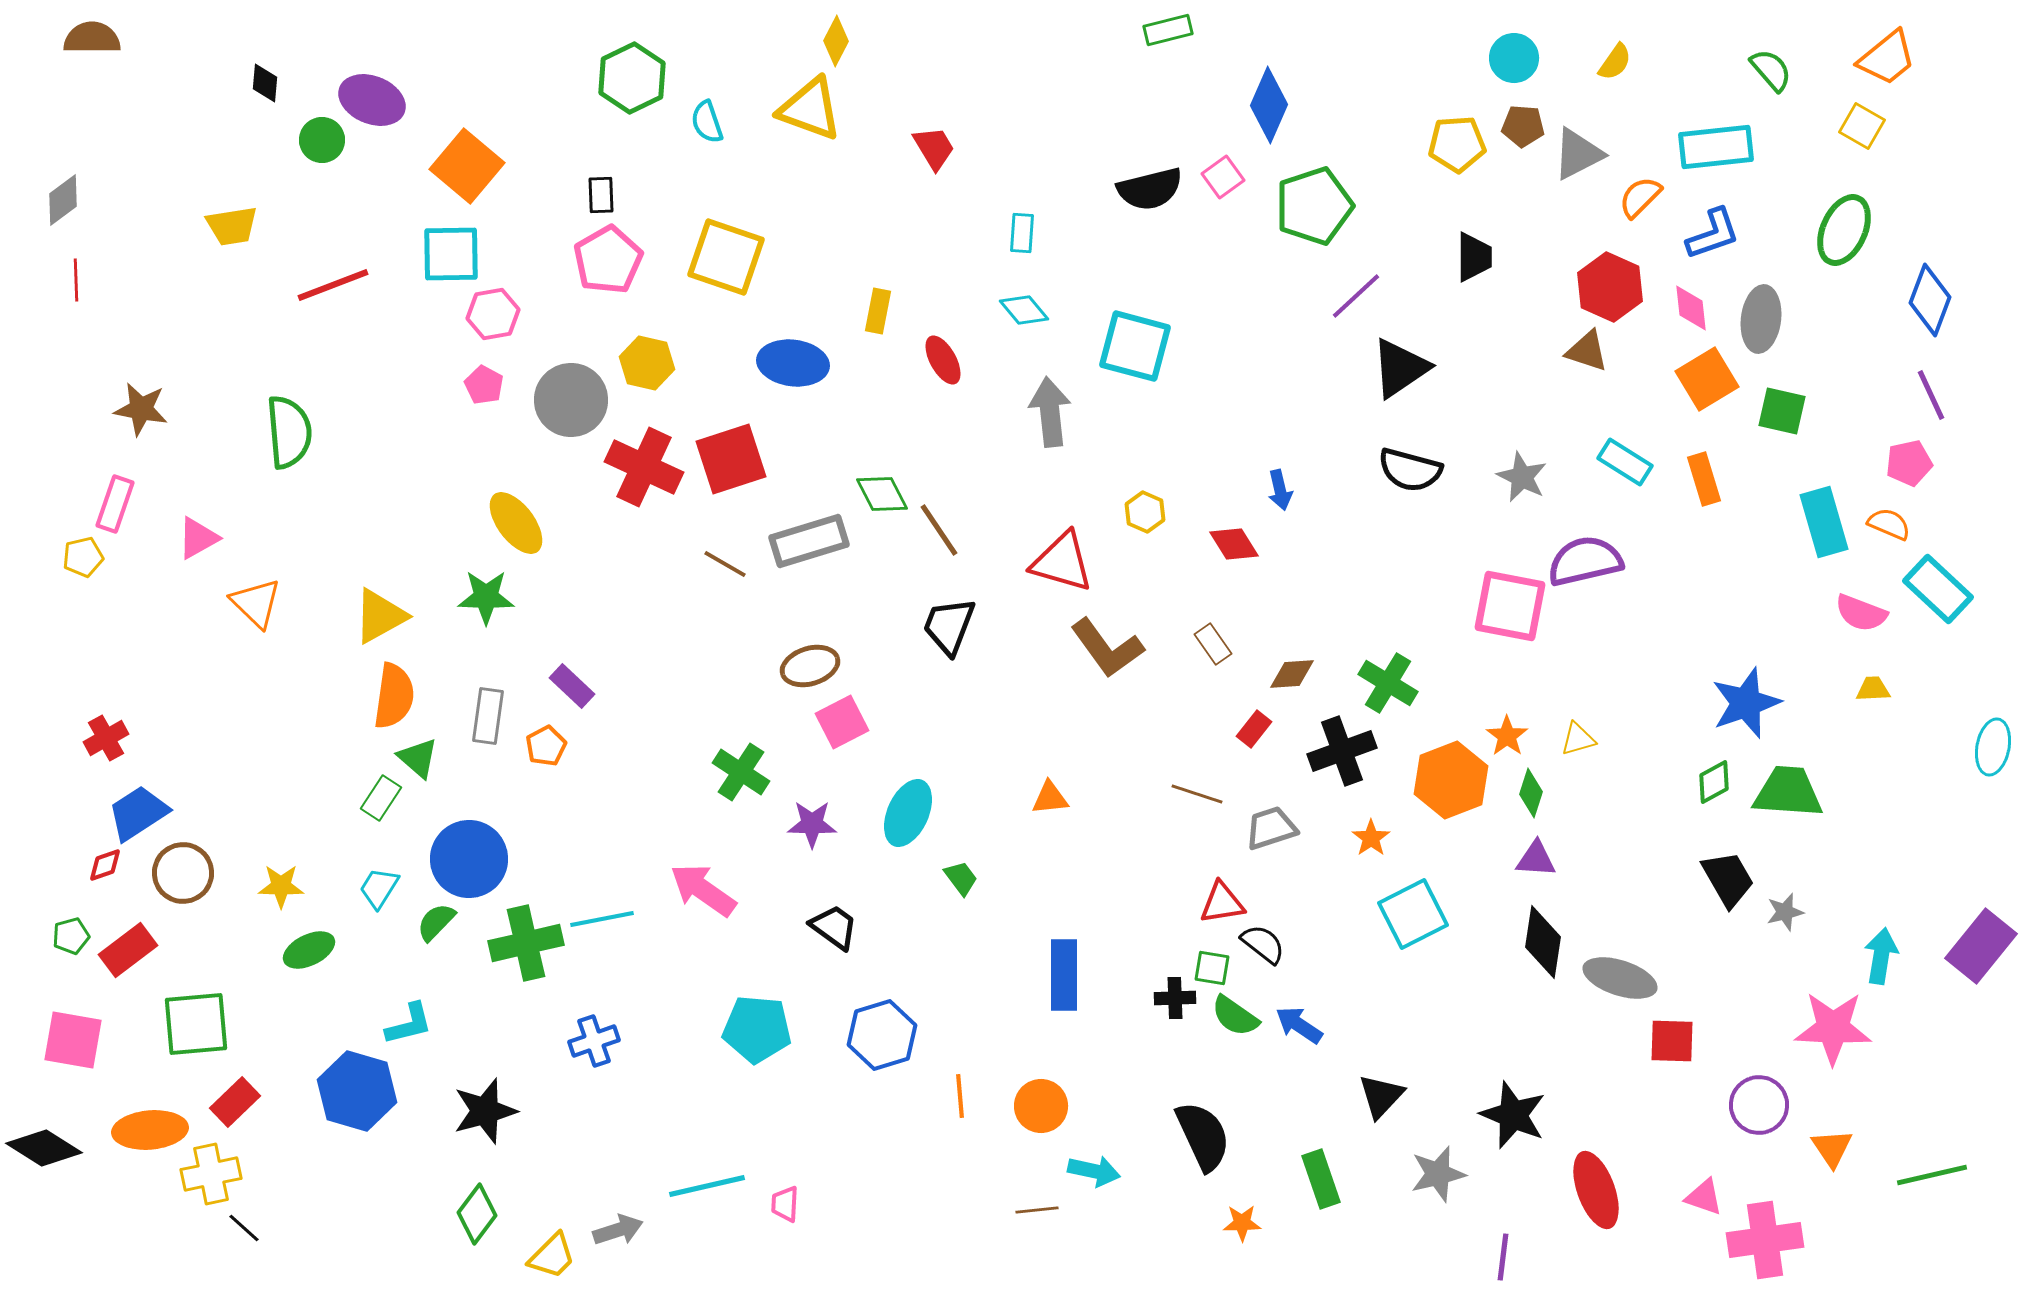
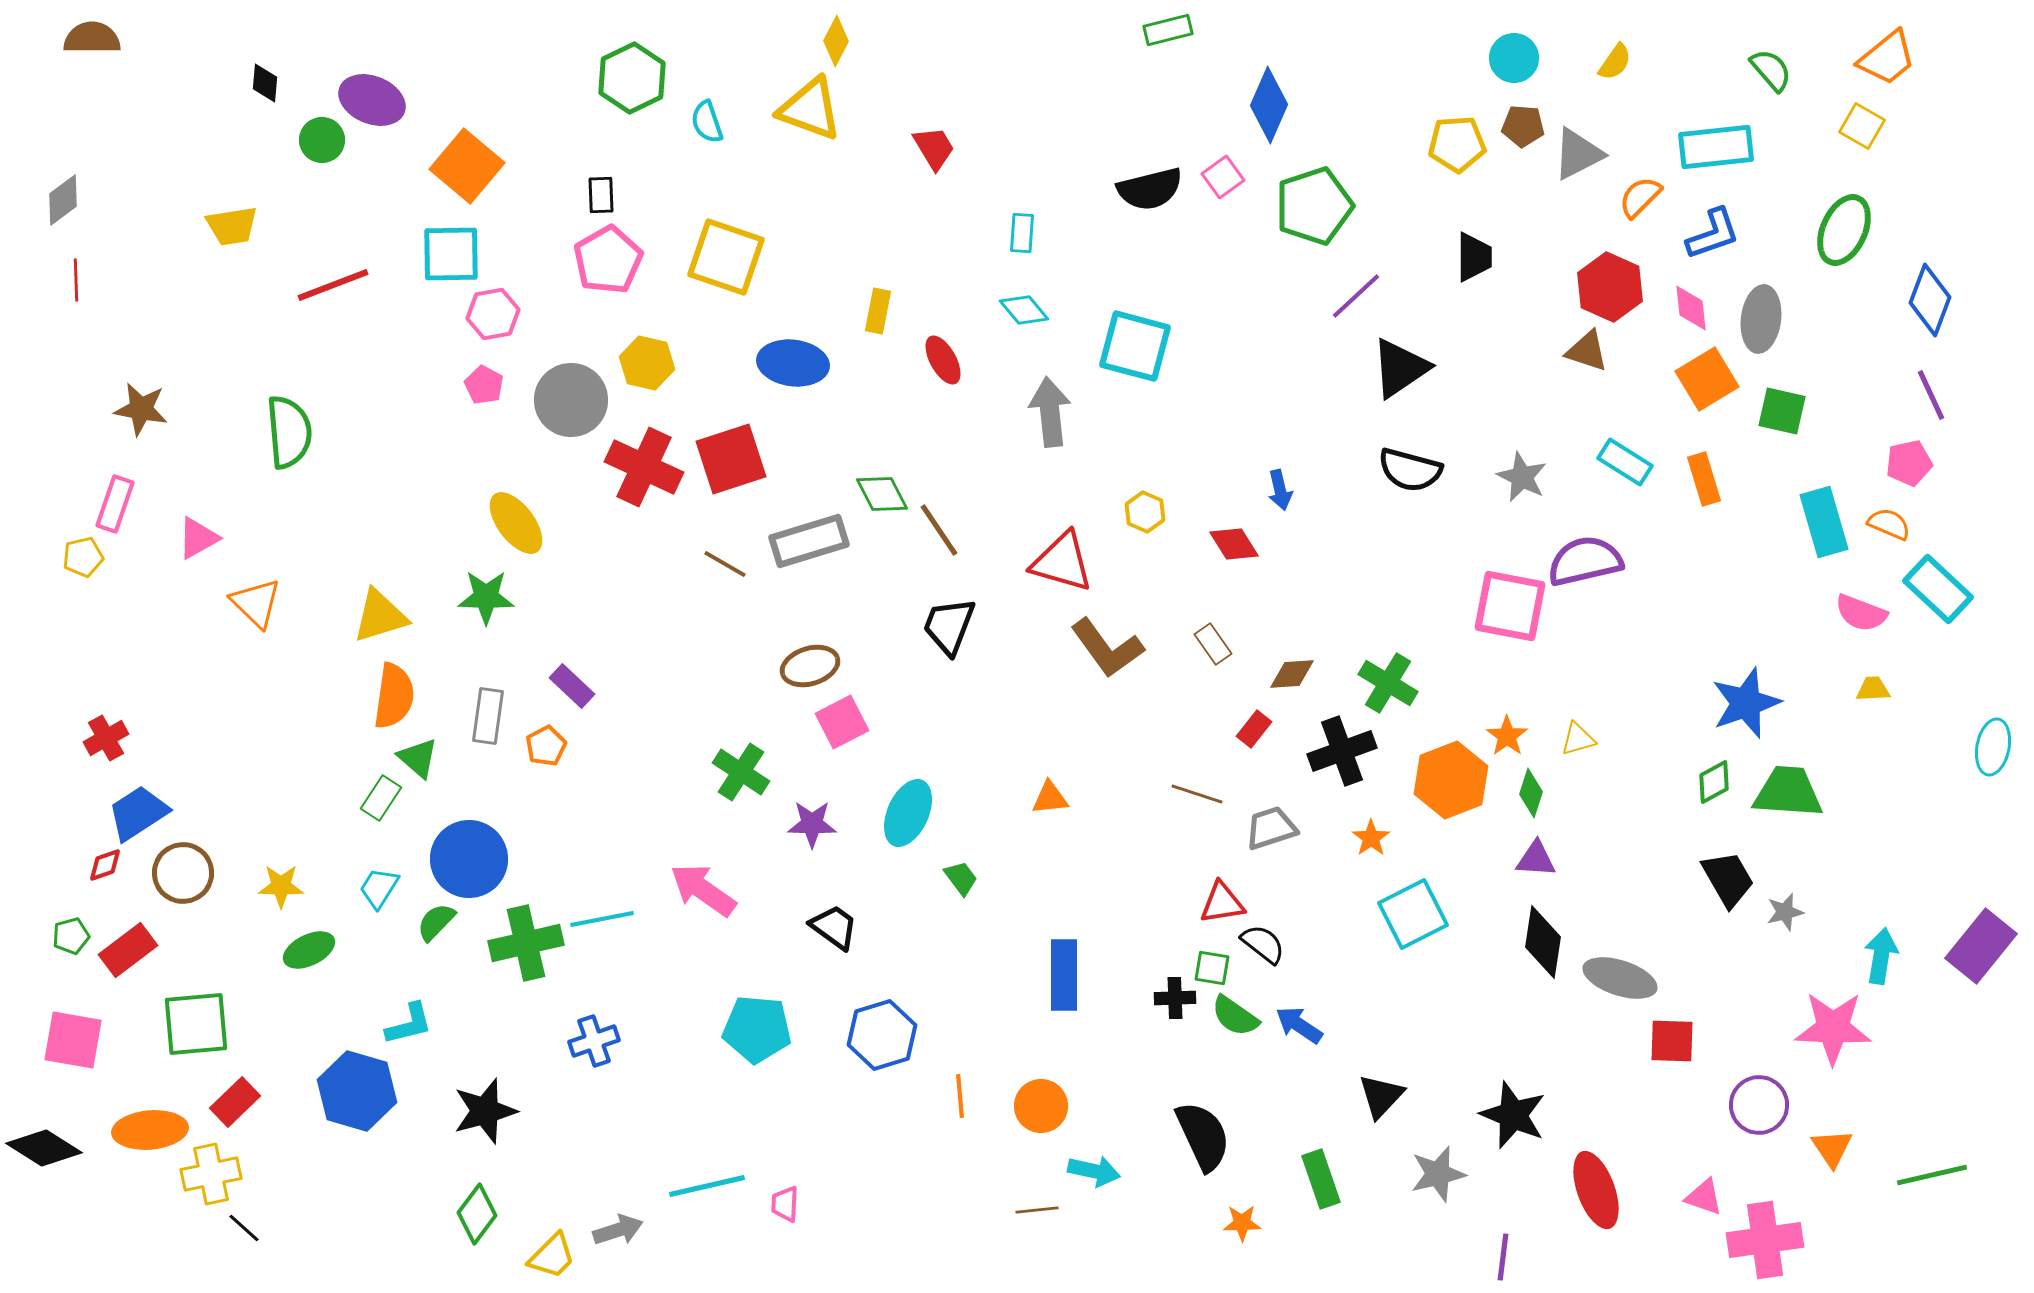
yellow triangle at (380, 616): rotated 12 degrees clockwise
